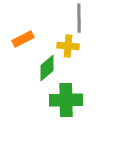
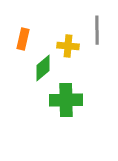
gray line: moved 18 px right, 12 px down
orange rectangle: rotated 50 degrees counterclockwise
green diamond: moved 4 px left
